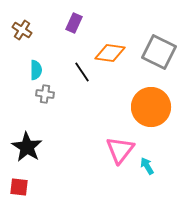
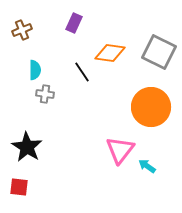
brown cross: rotated 36 degrees clockwise
cyan semicircle: moved 1 px left
cyan arrow: rotated 24 degrees counterclockwise
